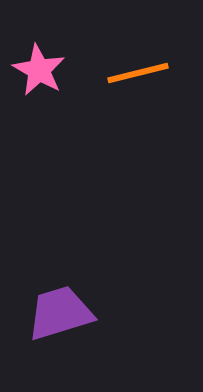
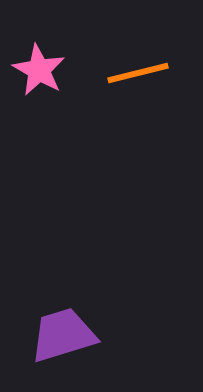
purple trapezoid: moved 3 px right, 22 px down
